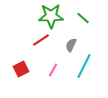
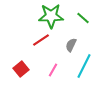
red square: rotated 14 degrees counterclockwise
